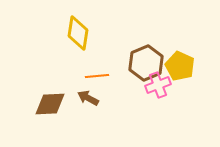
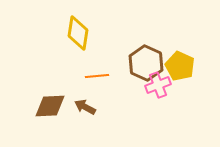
brown hexagon: rotated 12 degrees counterclockwise
brown arrow: moved 3 px left, 9 px down
brown diamond: moved 2 px down
